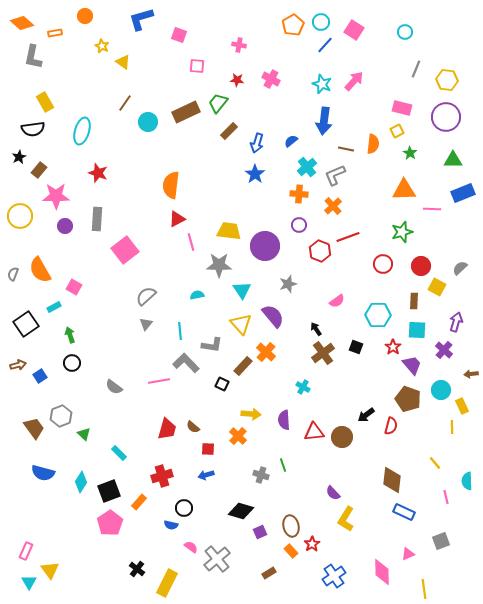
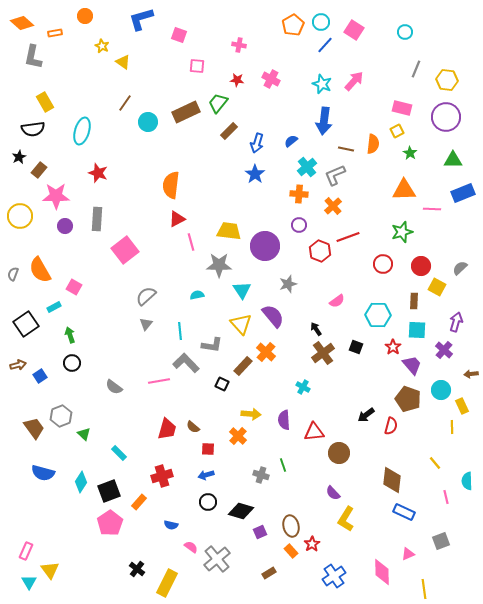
brown circle at (342, 437): moved 3 px left, 16 px down
black circle at (184, 508): moved 24 px right, 6 px up
